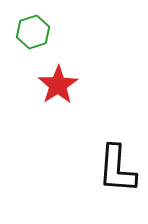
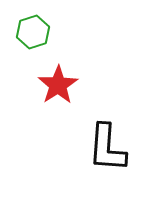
black L-shape: moved 10 px left, 21 px up
